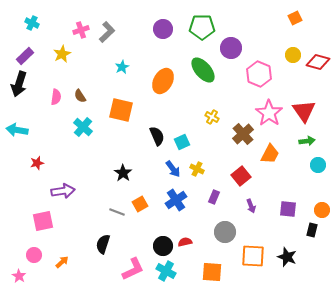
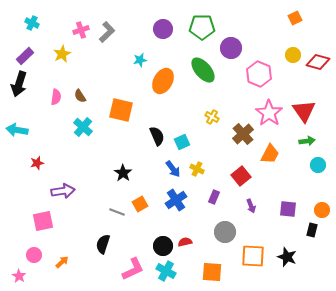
cyan star at (122, 67): moved 18 px right, 7 px up; rotated 16 degrees clockwise
